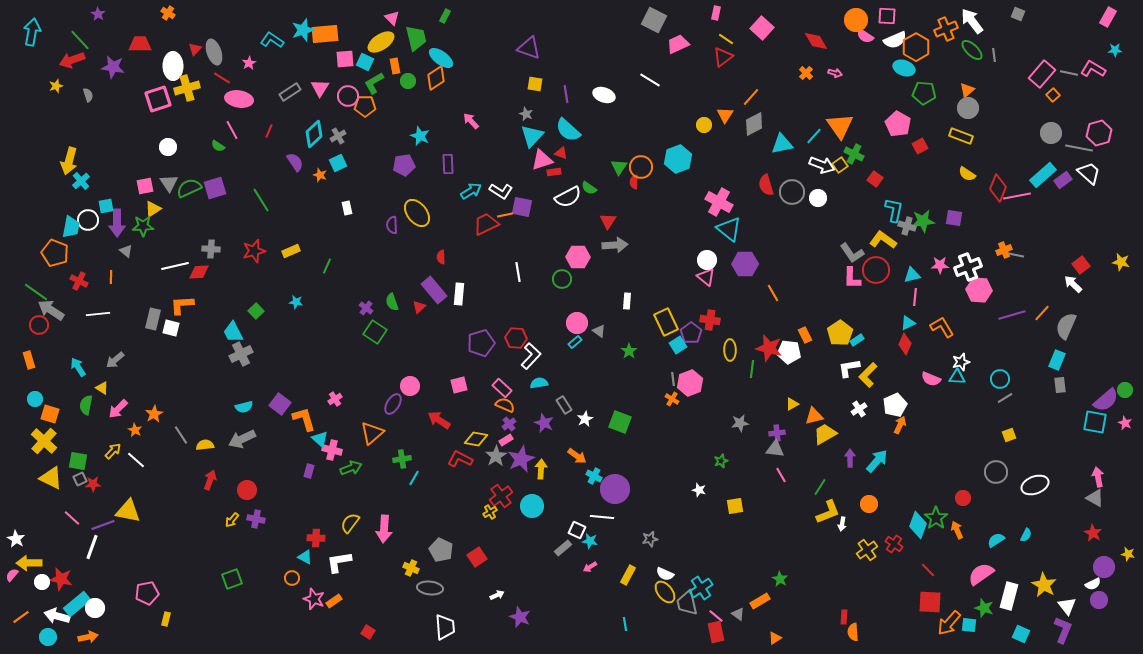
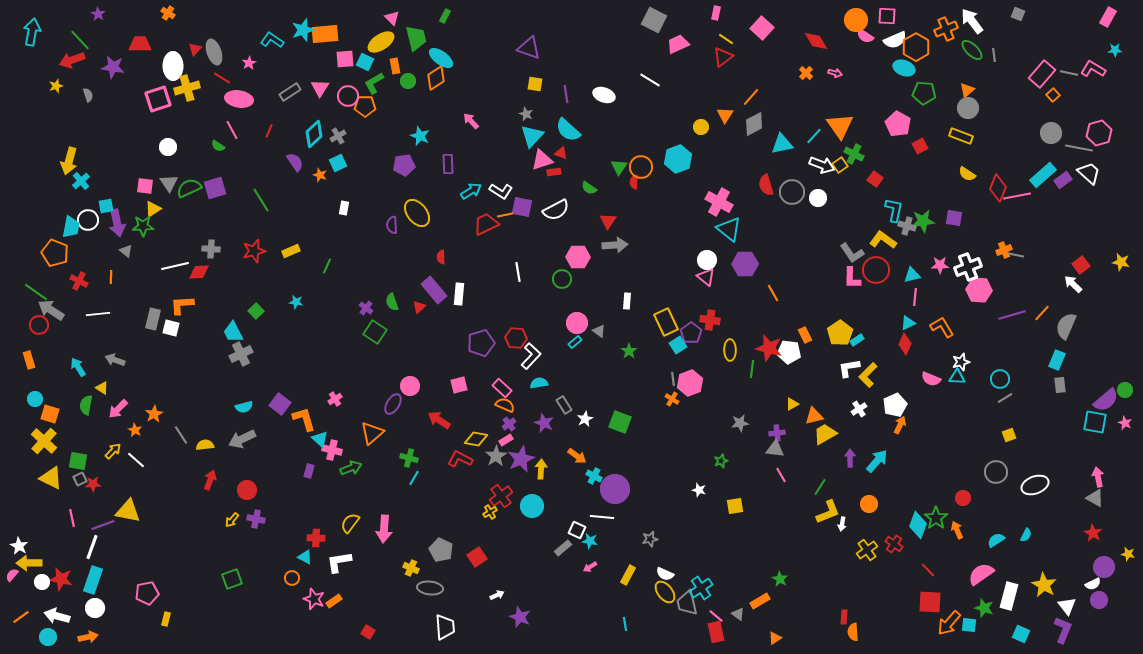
yellow circle at (704, 125): moved 3 px left, 2 px down
pink square at (145, 186): rotated 18 degrees clockwise
white semicircle at (568, 197): moved 12 px left, 13 px down
white rectangle at (347, 208): moved 3 px left; rotated 24 degrees clockwise
purple arrow at (117, 223): rotated 12 degrees counterclockwise
gray arrow at (115, 360): rotated 60 degrees clockwise
green cross at (402, 459): moved 7 px right, 1 px up; rotated 24 degrees clockwise
pink line at (72, 518): rotated 36 degrees clockwise
white star at (16, 539): moved 3 px right, 7 px down
cyan rectangle at (77, 604): moved 16 px right, 24 px up; rotated 32 degrees counterclockwise
